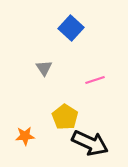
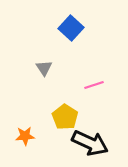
pink line: moved 1 px left, 5 px down
